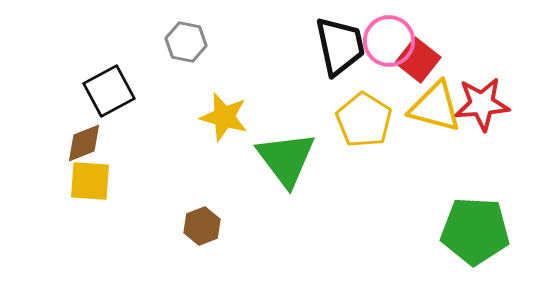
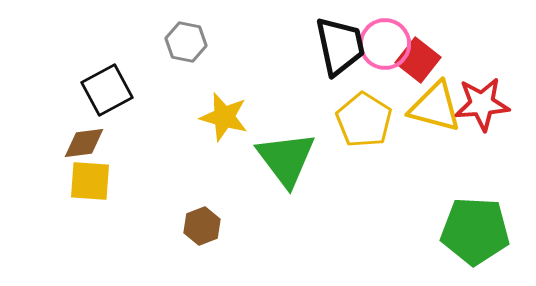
pink circle: moved 4 px left, 3 px down
black square: moved 2 px left, 1 px up
brown diamond: rotated 15 degrees clockwise
